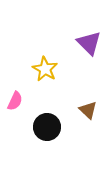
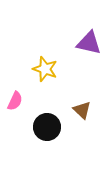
purple triangle: rotated 32 degrees counterclockwise
yellow star: rotated 10 degrees counterclockwise
brown triangle: moved 6 px left
